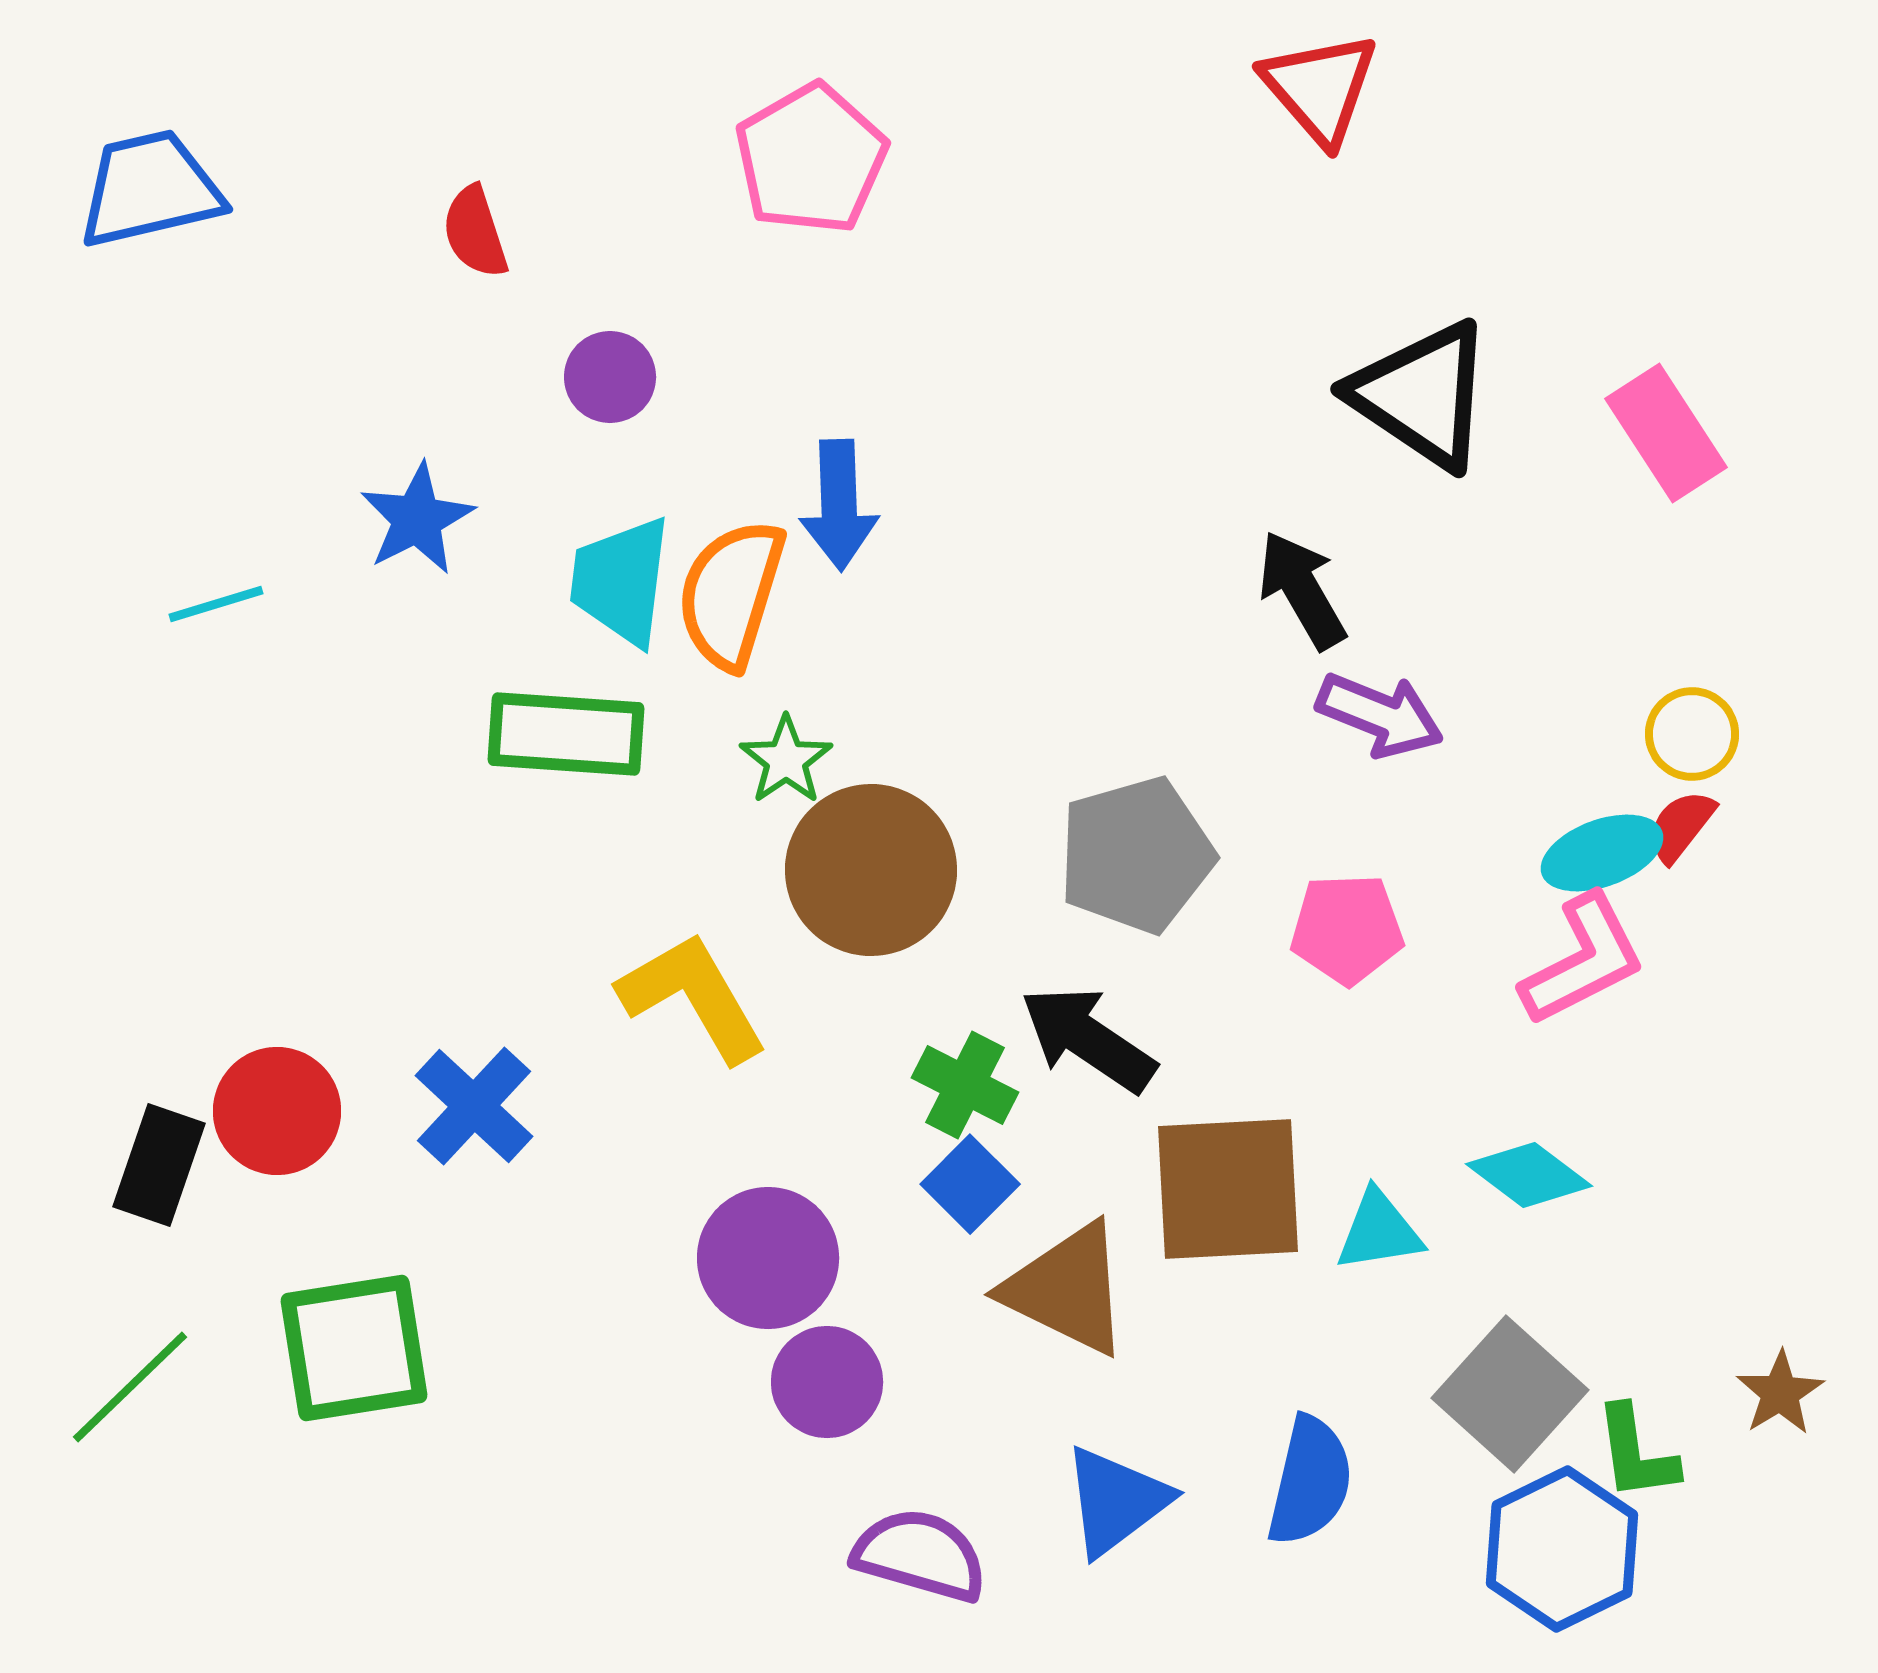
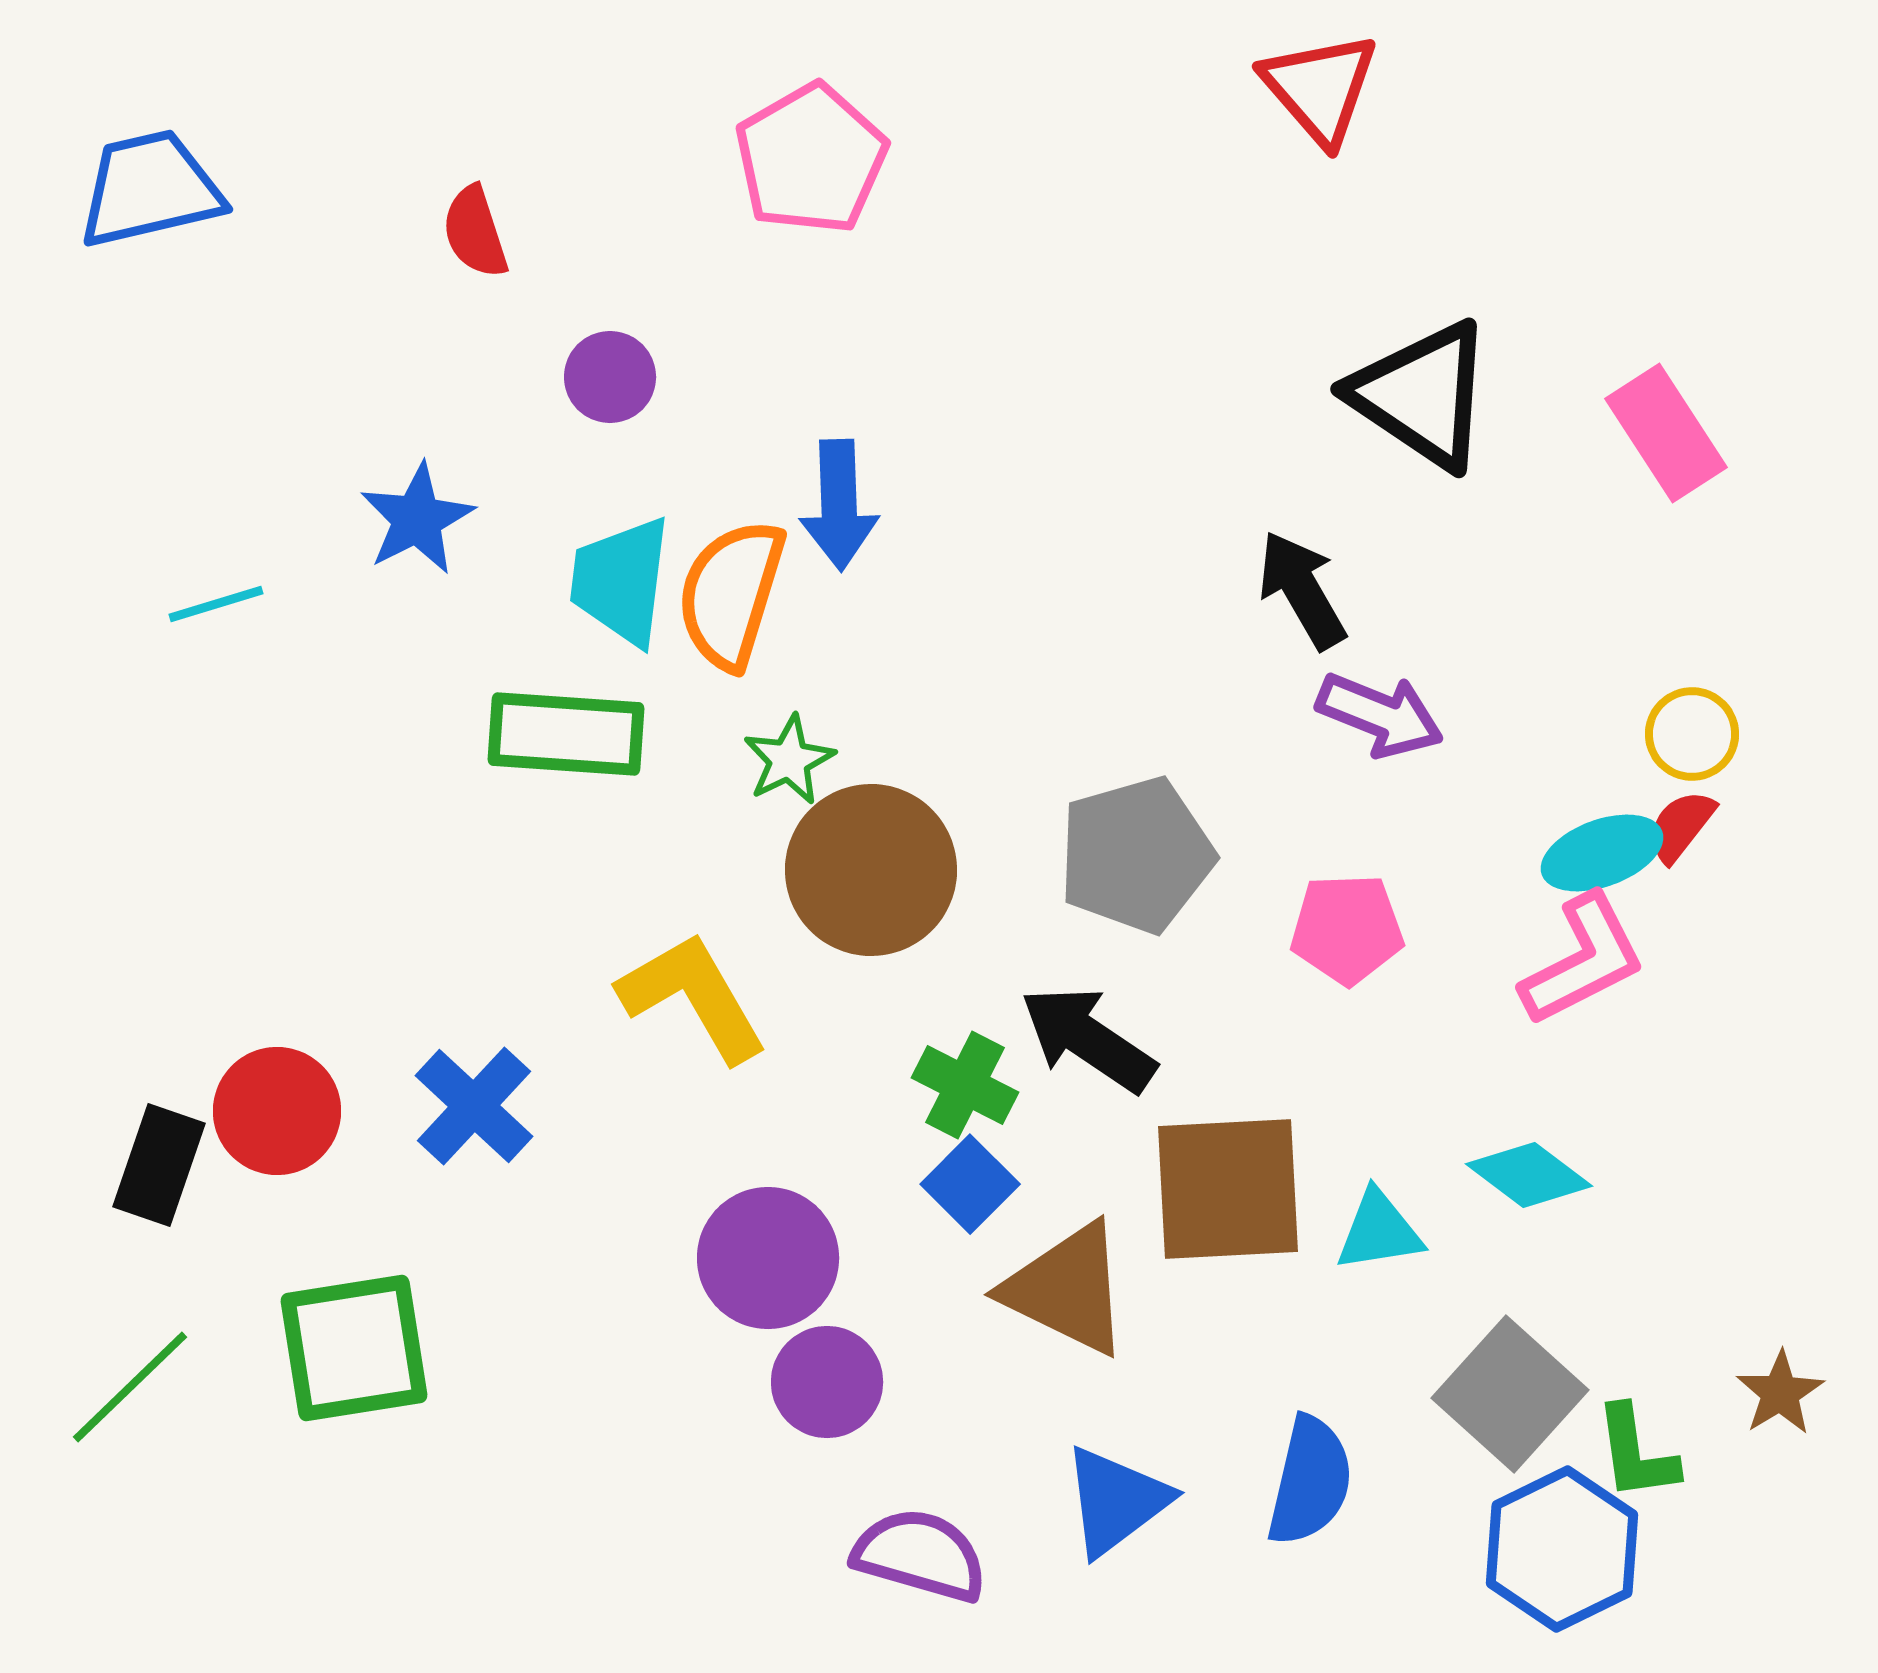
green star at (786, 760): moved 3 px right; rotated 8 degrees clockwise
